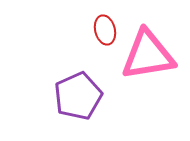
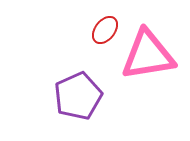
red ellipse: rotated 52 degrees clockwise
